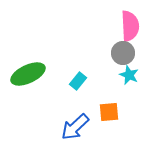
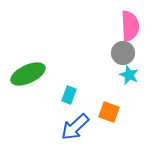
cyan rectangle: moved 9 px left, 14 px down; rotated 18 degrees counterclockwise
orange square: rotated 25 degrees clockwise
